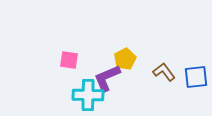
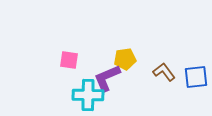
yellow pentagon: rotated 20 degrees clockwise
